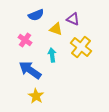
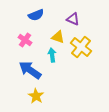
yellow triangle: moved 2 px right, 8 px down
